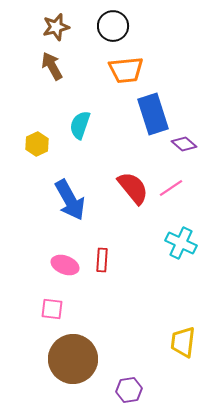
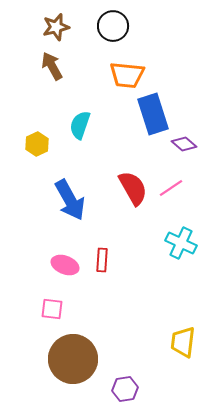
orange trapezoid: moved 1 px right, 5 px down; rotated 12 degrees clockwise
red semicircle: rotated 9 degrees clockwise
purple hexagon: moved 4 px left, 1 px up
